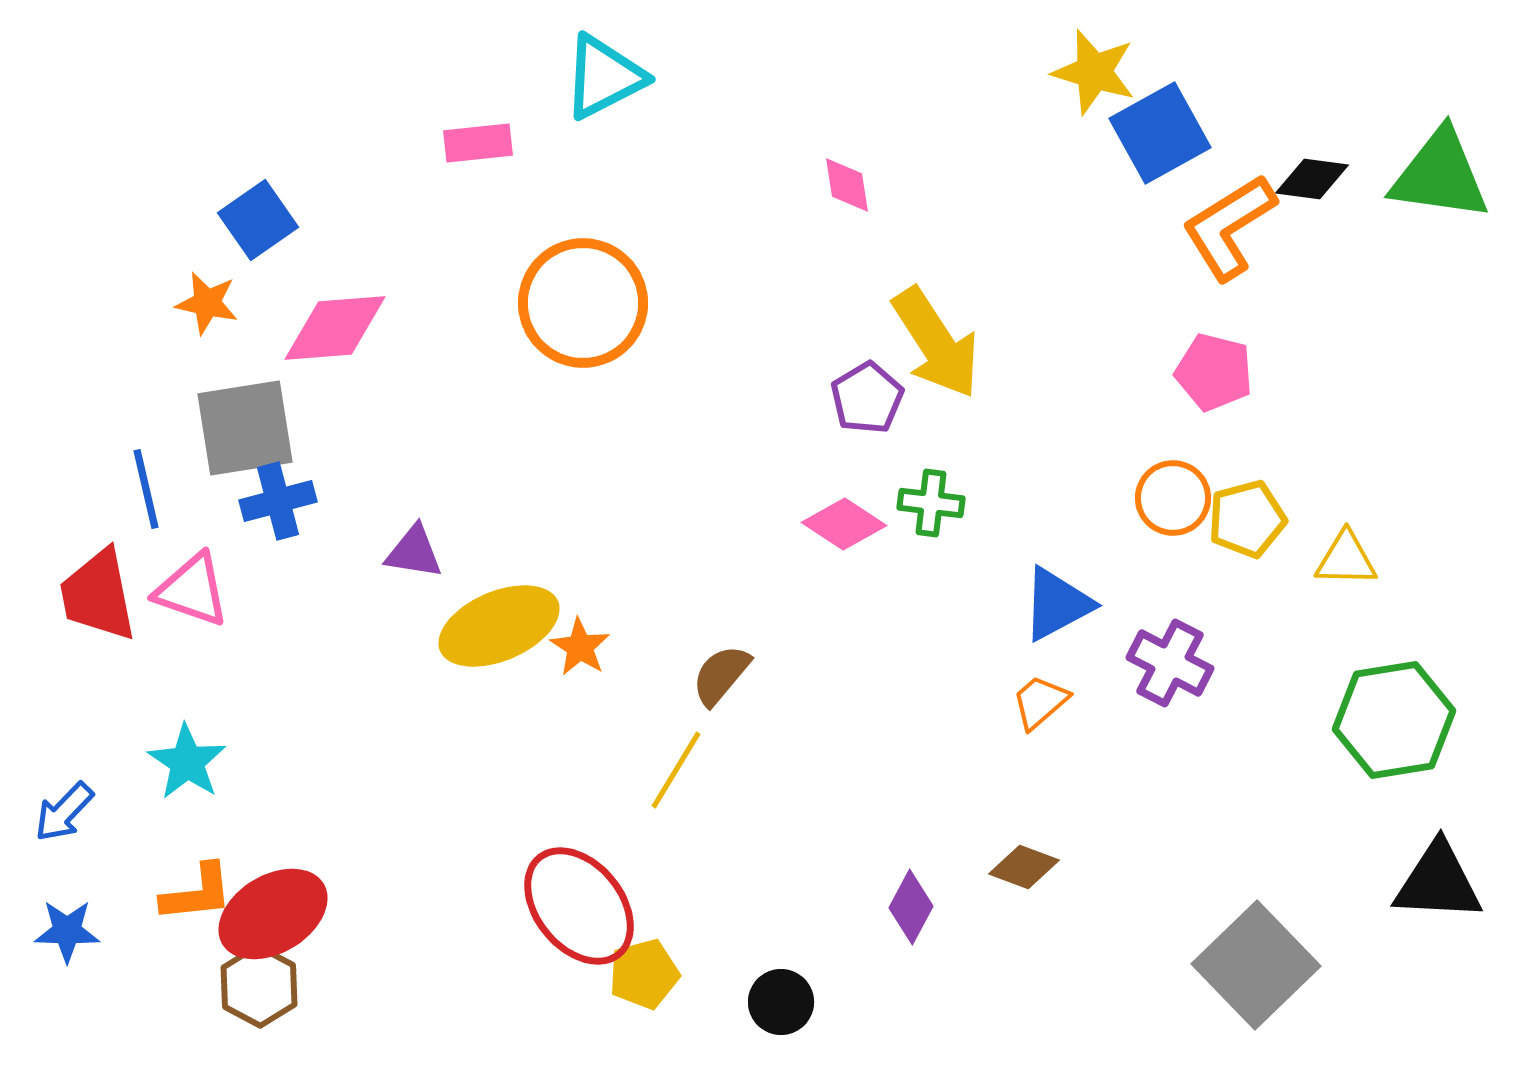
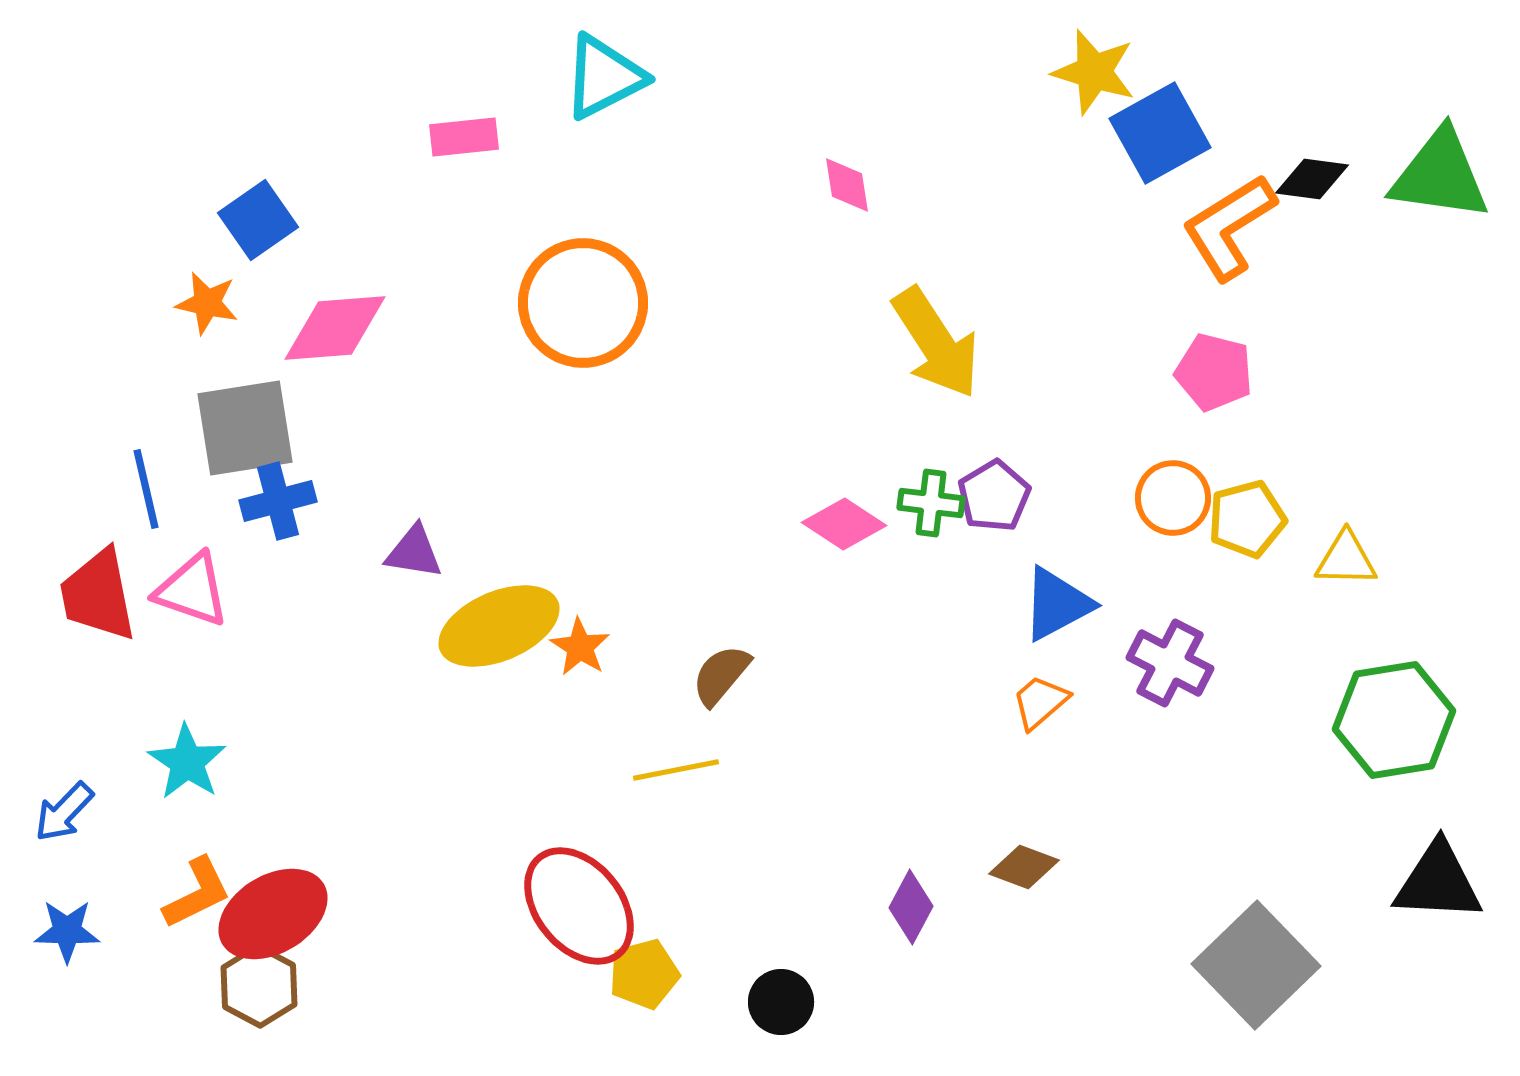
pink rectangle at (478, 143): moved 14 px left, 6 px up
purple pentagon at (867, 398): moved 127 px right, 98 px down
yellow line at (676, 770): rotated 48 degrees clockwise
orange L-shape at (197, 893): rotated 20 degrees counterclockwise
